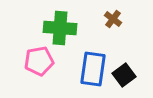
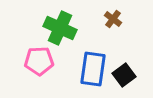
green cross: rotated 20 degrees clockwise
pink pentagon: rotated 8 degrees clockwise
